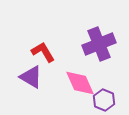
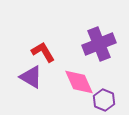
pink diamond: moved 1 px left, 1 px up
